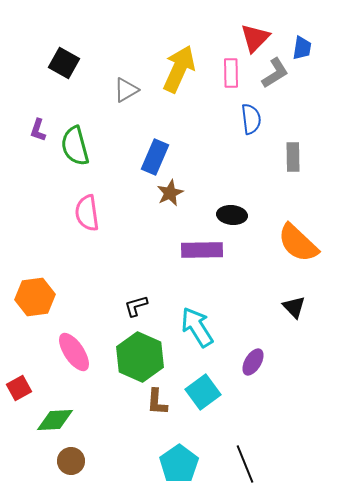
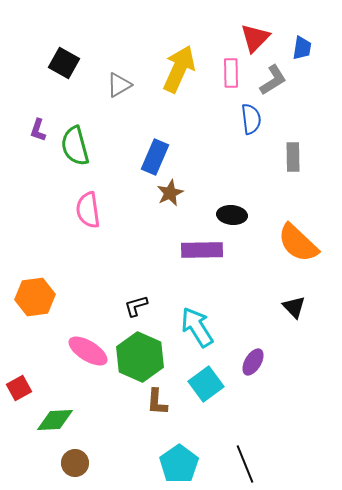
gray L-shape: moved 2 px left, 7 px down
gray triangle: moved 7 px left, 5 px up
pink semicircle: moved 1 px right, 3 px up
pink ellipse: moved 14 px right, 1 px up; rotated 24 degrees counterclockwise
cyan square: moved 3 px right, 8 px up
brown circle: moved 4 px right, 2 px down
